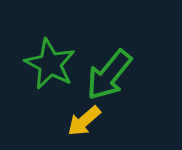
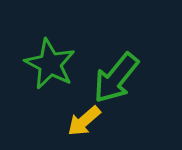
green arrow: moved 7 px right, 3 px down
